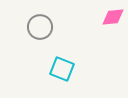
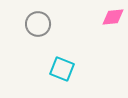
gray circle: moved 2 px left, 3 px up
